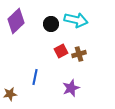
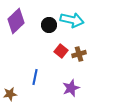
cyan arrow: moved 4 px left
black circle: moved 2 px left, 1 px down
red square: rotated 24 degrees counterclockwise
